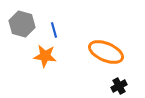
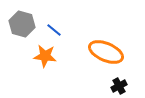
blue line: rotated 35 degrees counterclockwise
